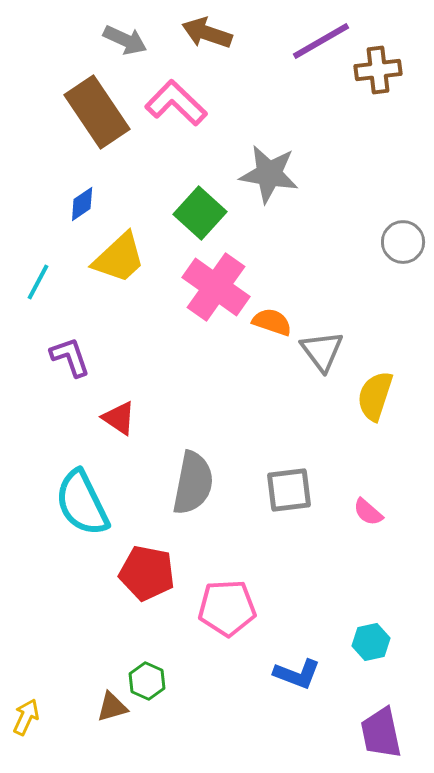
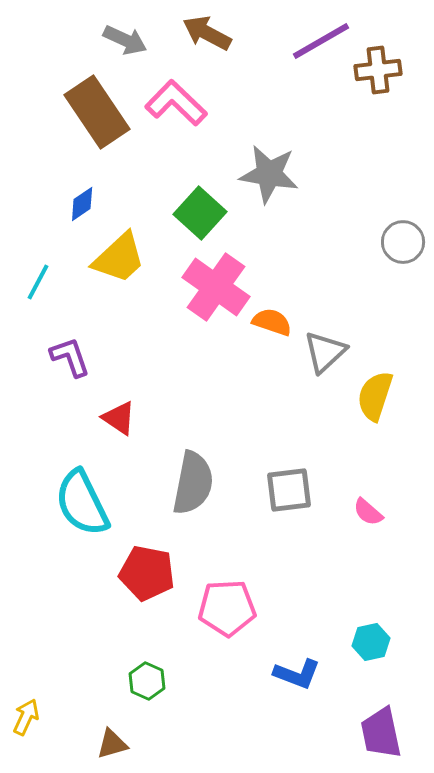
brown arrow: rotated 9 degrees clockwise
gray triangle: moved 3 px right, 1 px down; rotated 24 degrees clockwise
brown triangle: moved 37 px down
